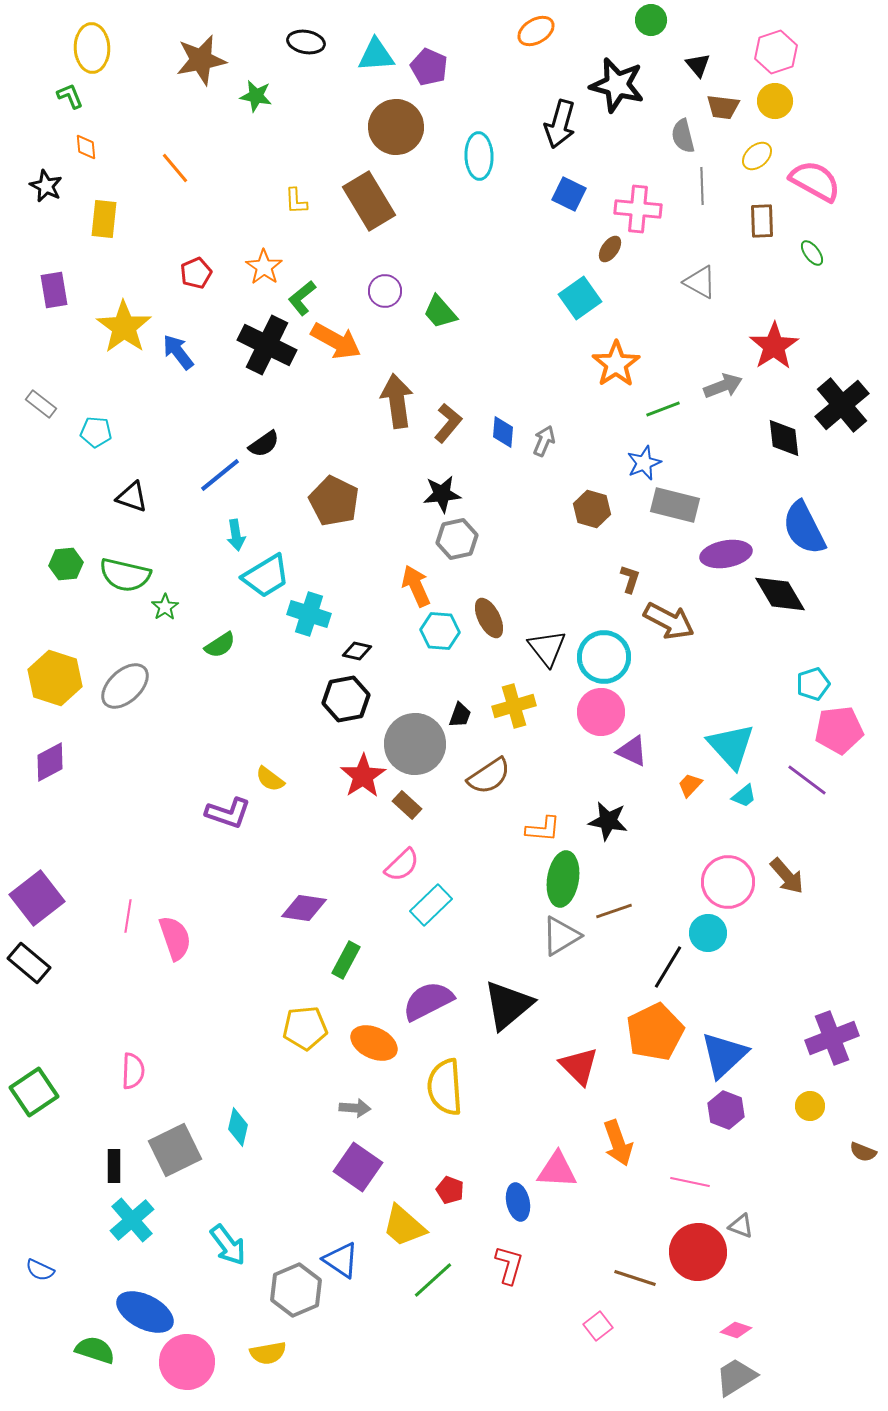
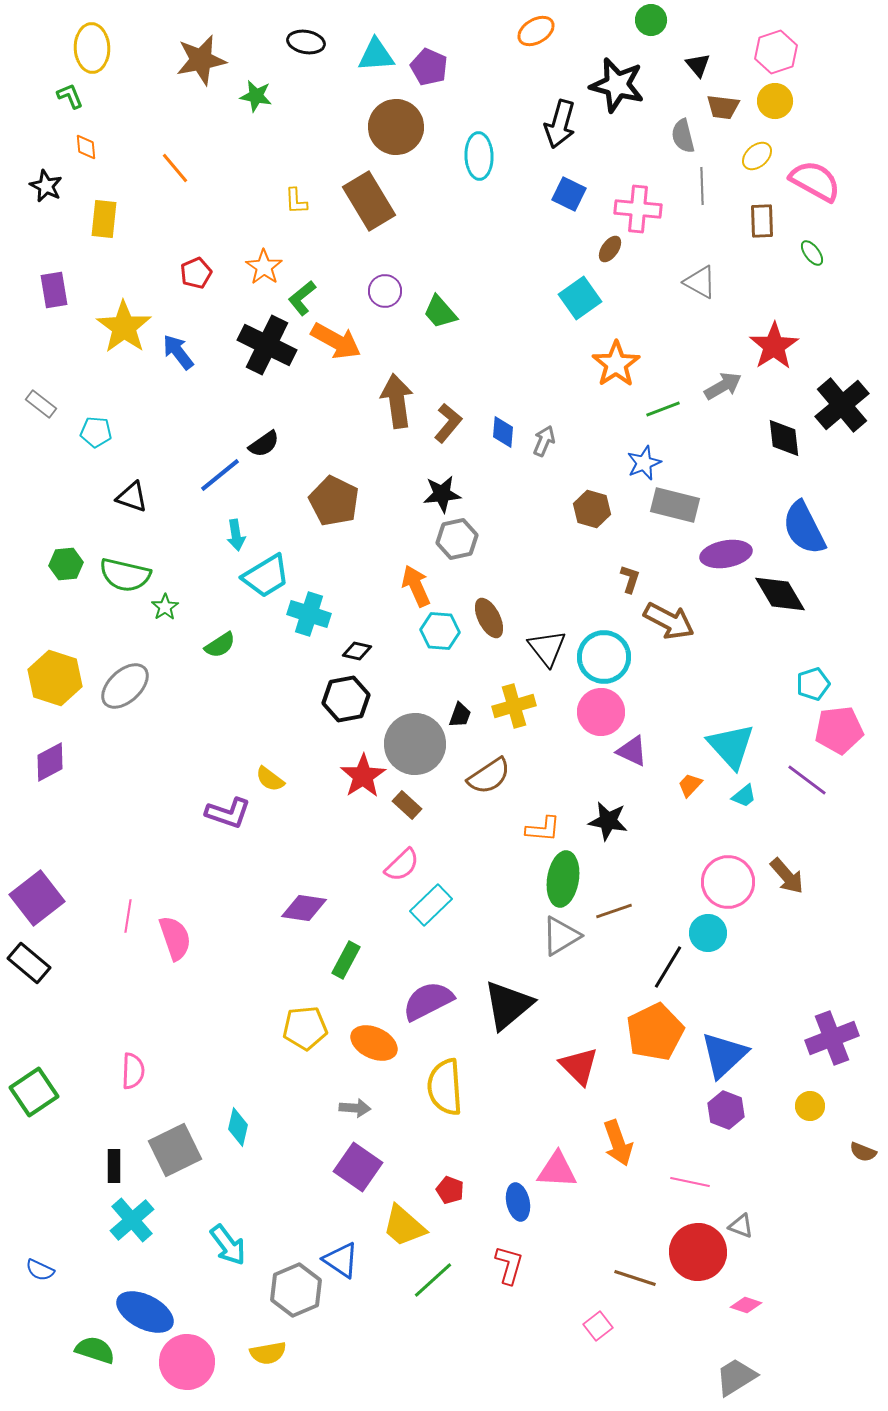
gray arrow at (723, 386): rotated 9 degrees counterclockwise
pink diamond at (736, 1330): moved 10 px right, 25 px up
